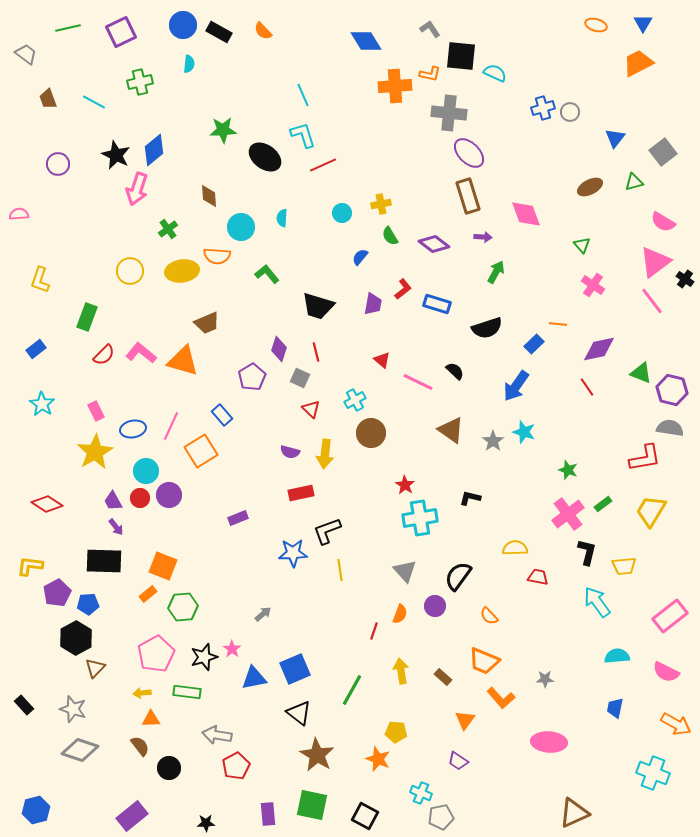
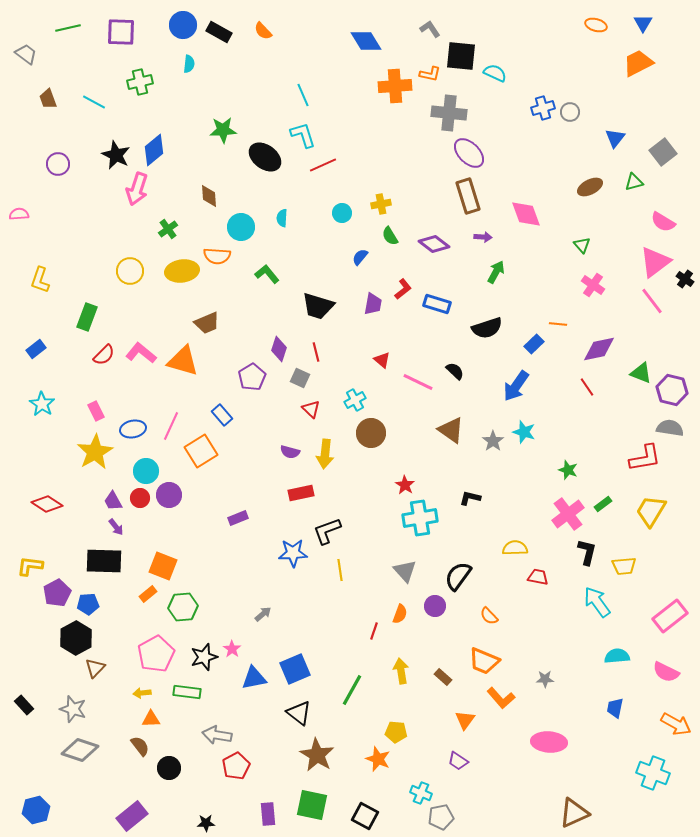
purple square at (121, 32): rotated 28 degrees clockwise
